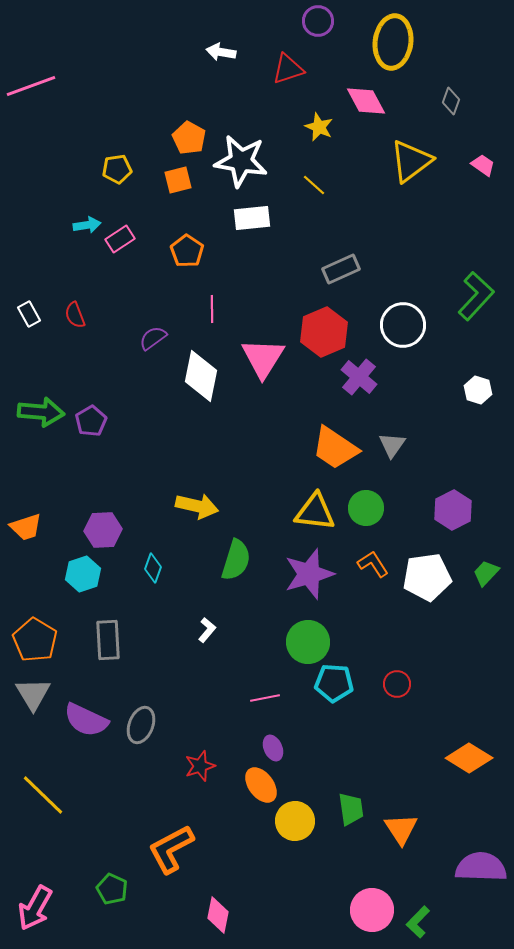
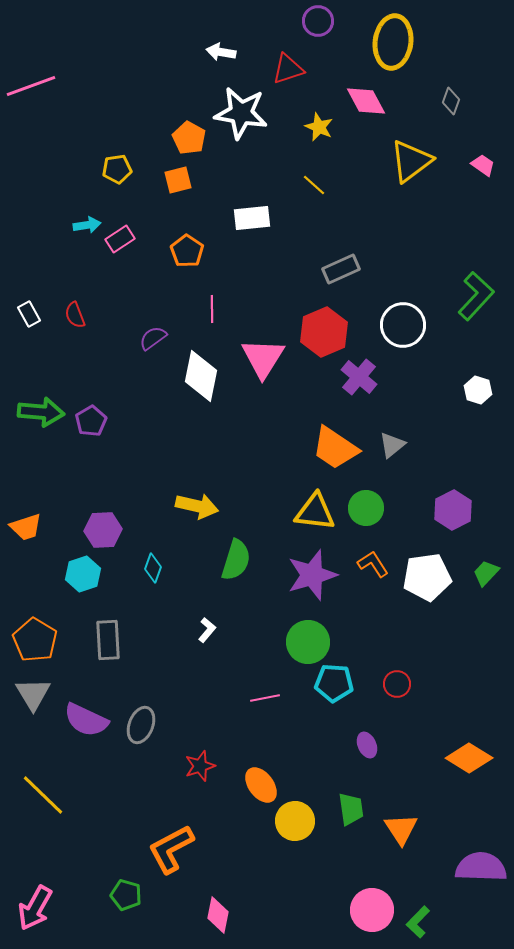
white star at (241, 161): moved 48 px up
gray triangle at (392, 445): rotated 16 degrees clockwise
purple star at (309, 574): moved 3 px right, 1 px down
purple ellipse at (273, 748): moved 94 px right, 3 px up
green pentagon at (112, 889): moved 14 px right, 6 px down; rotated 8 degrees counterclockwise
